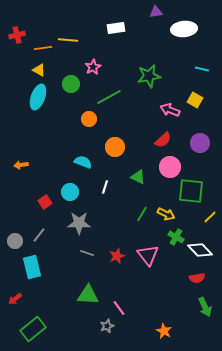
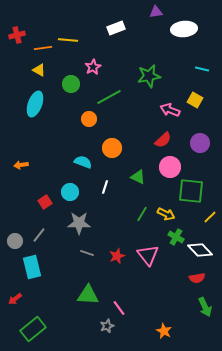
white rectangle at (116, 28): rotated 12 degrees counterclockwise
cyan ellipse at (38, 97): moved 3 px left, 7 px down
orange circle at (115, 147): moved 3 px left, 1 px down
